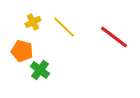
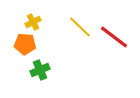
yellow line: moved 16 px right
orange pentagon: moved 3 px right, 7 px up; rotated 10 degrees counterclockwise
green cross: rotated 30 degrees clockwise
